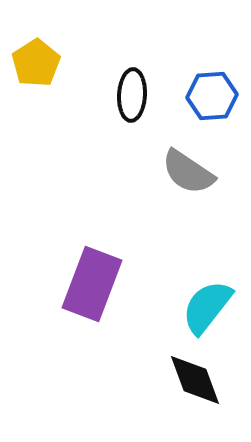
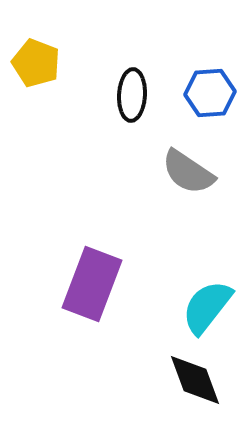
yellow pentagon: rotated 18 degrees counterclockwise
blue hexagon: moved 2 px left, 3 px up
